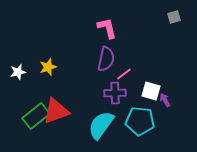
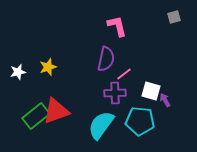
pink L-shape: moved 10 px right, 2 px up
